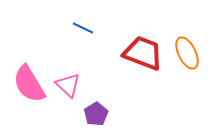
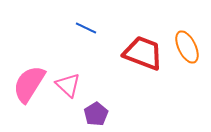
blue line: moved 3 px right
orange ellipse: moved 6 px up
pink semicircle: rotated 63 degrees clockwise
